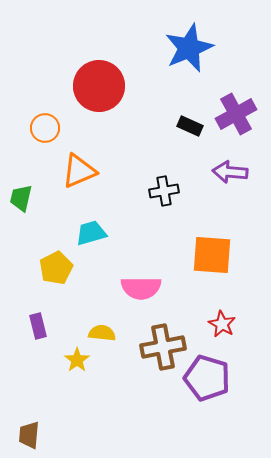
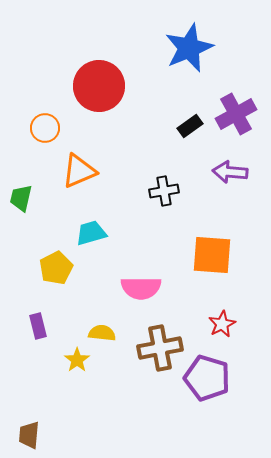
black rectangle: rotated 60 degrees counterclockwise
red star: rotated 16 degrees clockwise
brown cross: moved 3 px left, 1 px down
